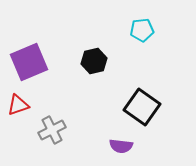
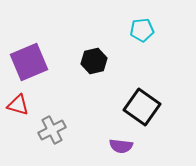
red triangle: rotated 35 degrees clockwise
